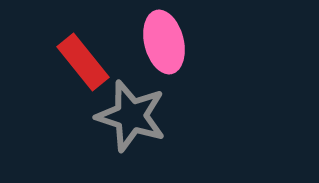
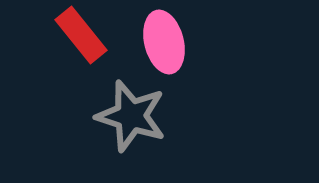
red rectangle: moved 2 px left, 27 px up
